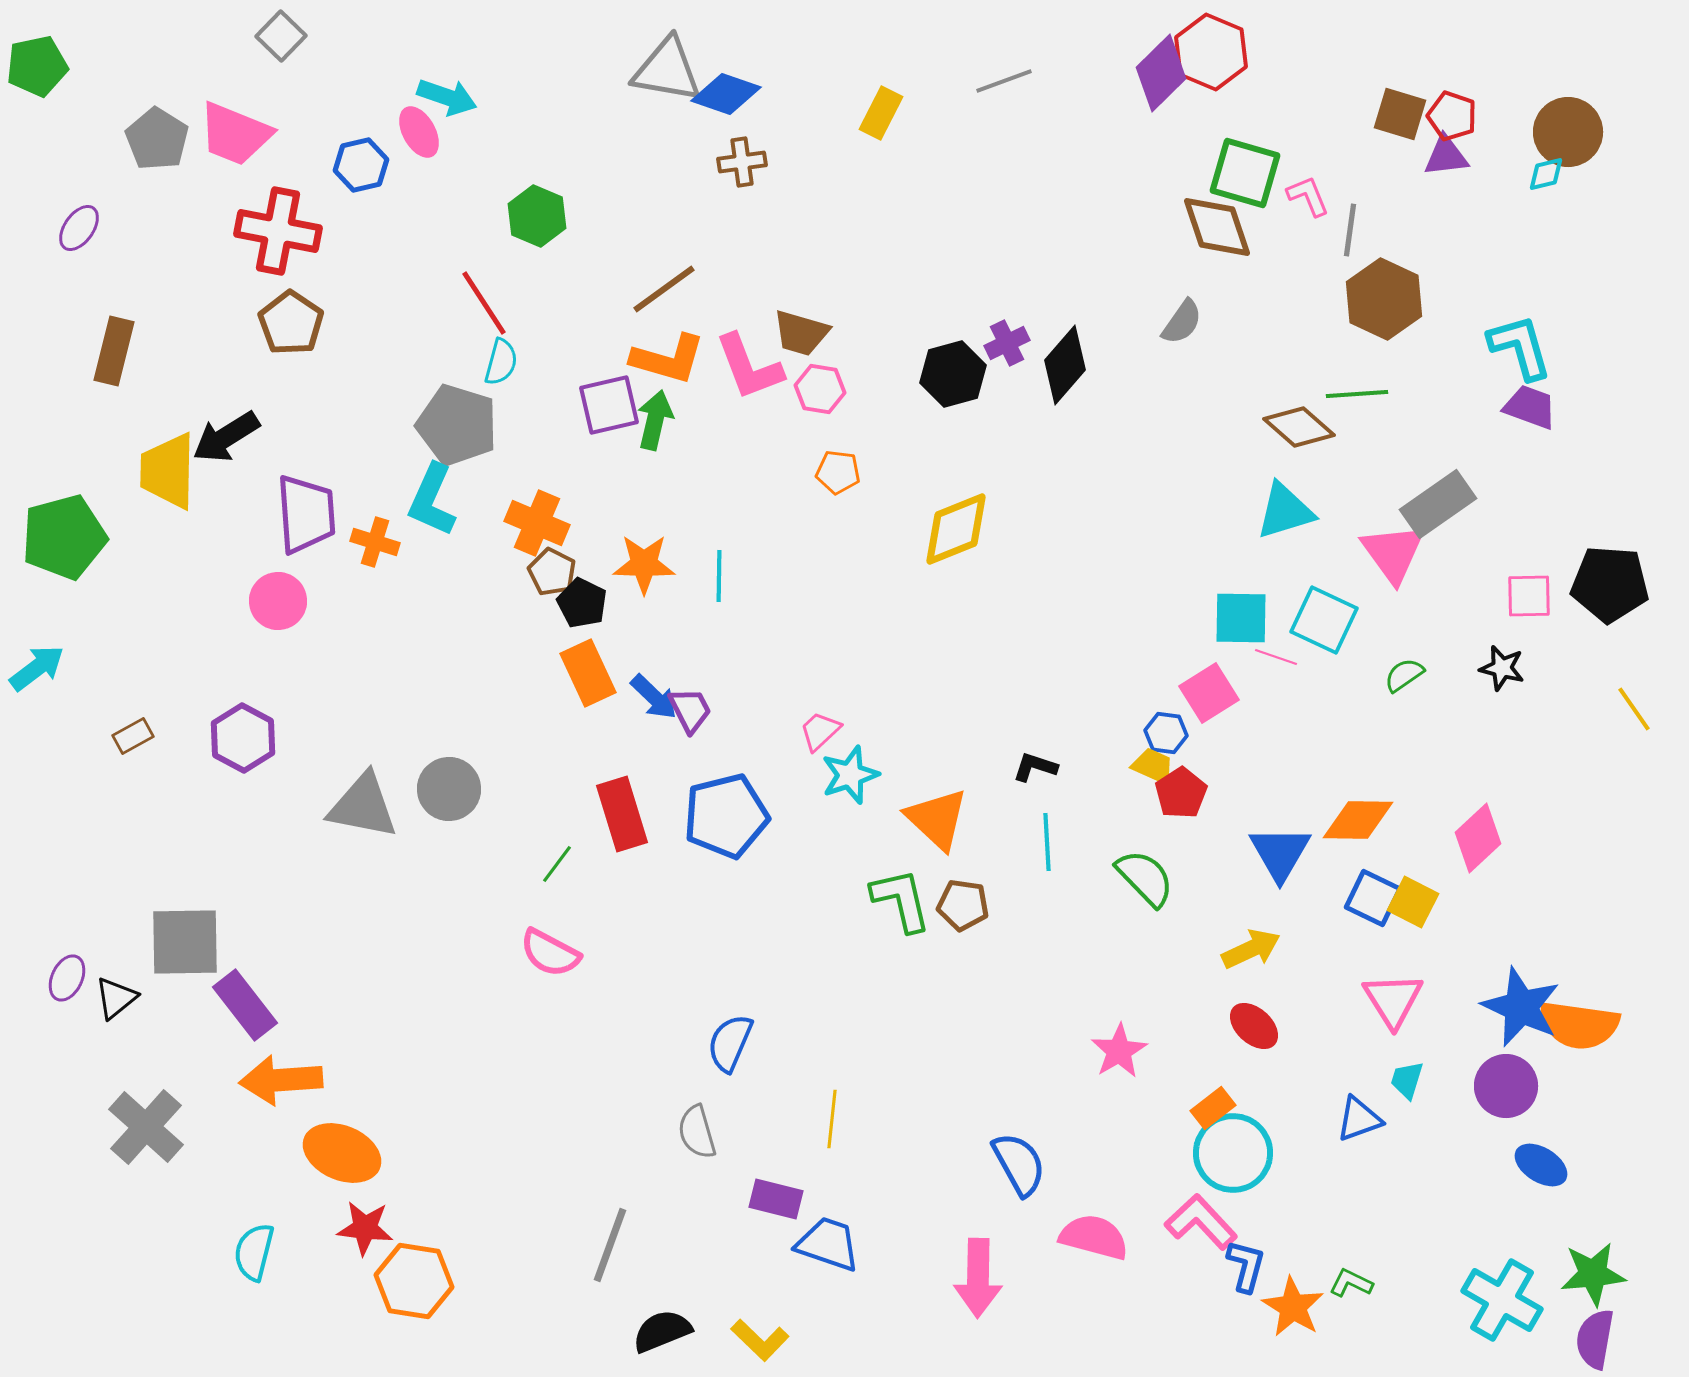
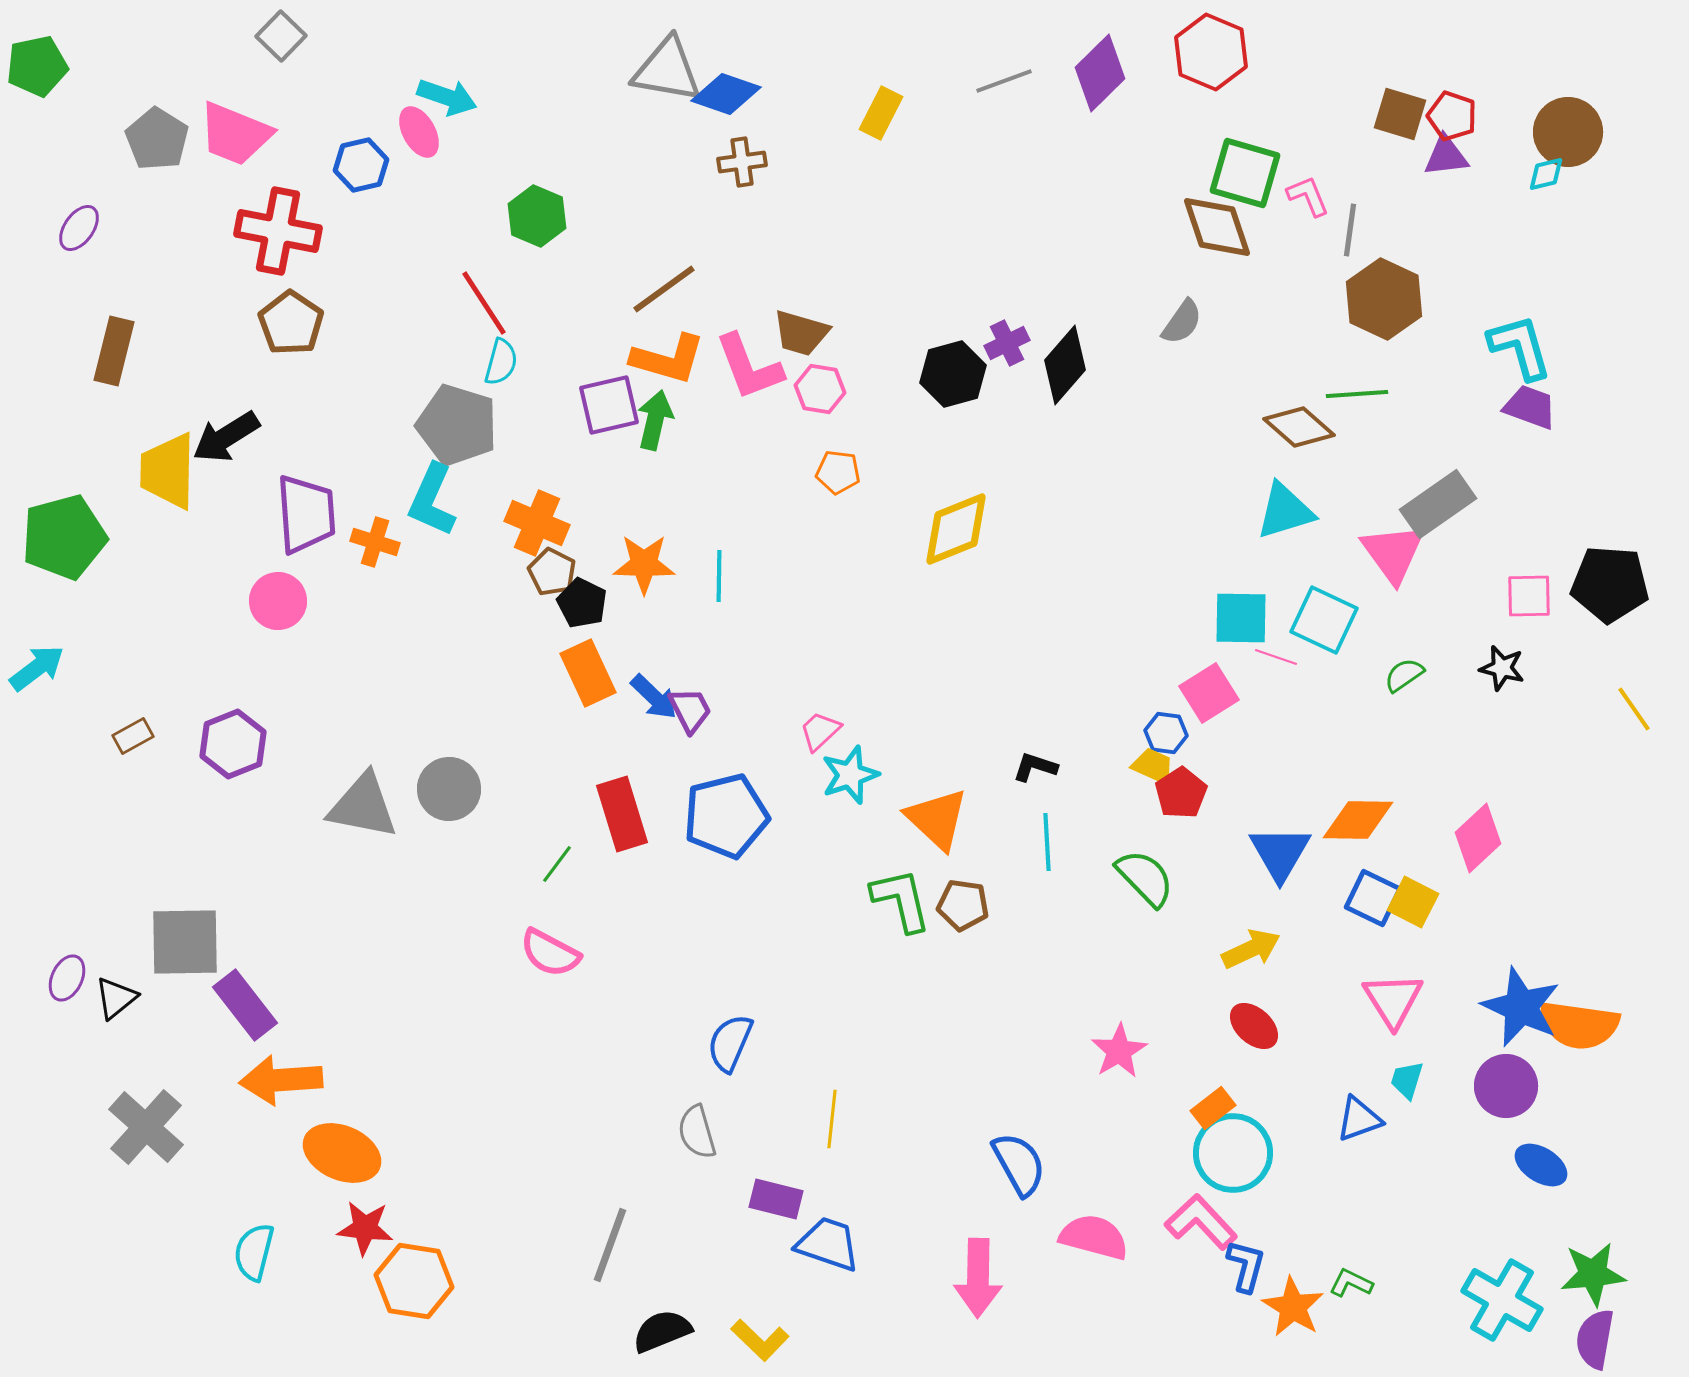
purple diamond at (1161, 73): moved 61 px left
purple hexagon at (243, 738): moved 10 px left, 6 px down; rotated 10 degrees clockwise
